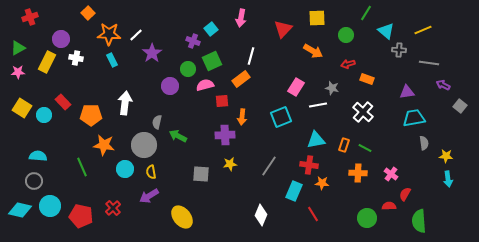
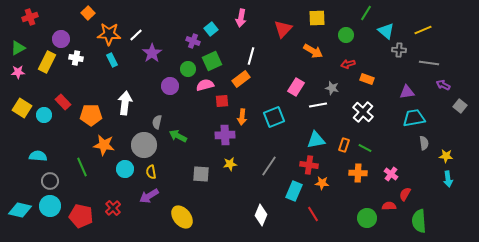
cyan square at (281, 117): moved 7 px left
gray circle at (34, 181): moved 16 px right
